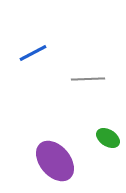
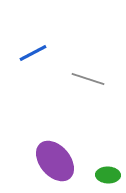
gray line: rotated 20 degrees clockwise
green ellipse: moved 37 px down; rotated 30 degrees counterclockwise
